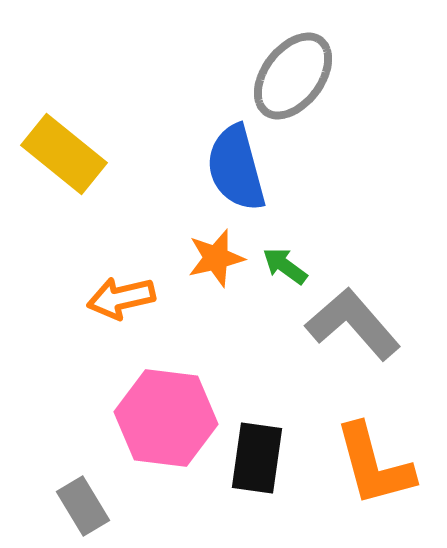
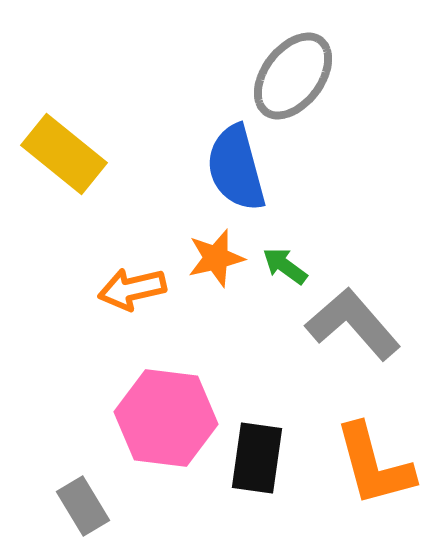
orange arrow: moved 11 px right, 9 px up
